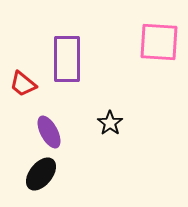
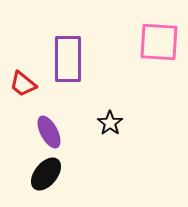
purple rectangle: moved 1 px right
black ellipse: moved 5 px right
